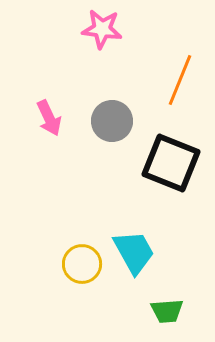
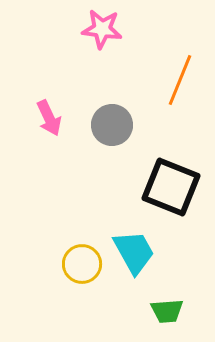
gray circle: moved 4 px down
black square: moved 24 px down
